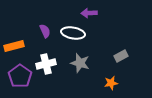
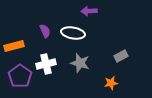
purple arrow: moved 2 px up
